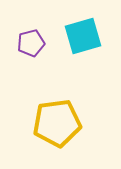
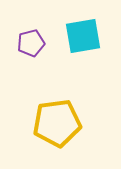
cyan square: rotated 6 degrees clockwise
